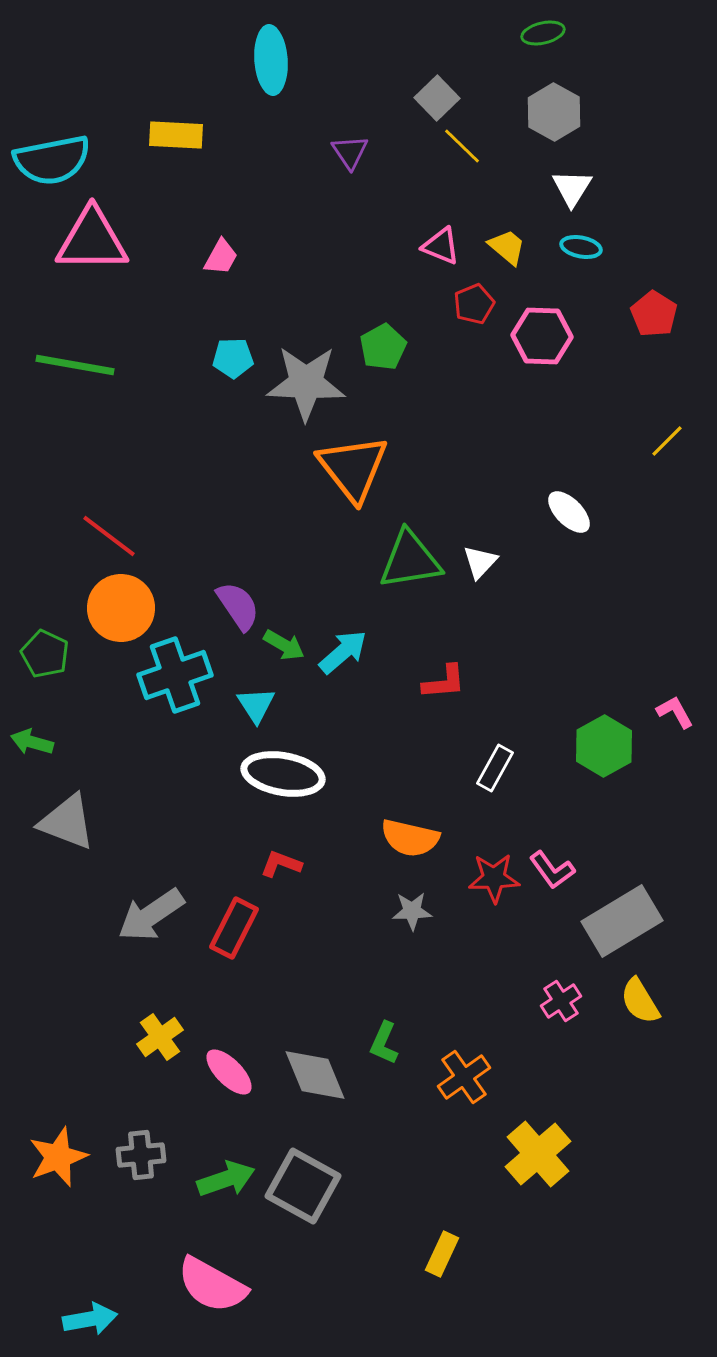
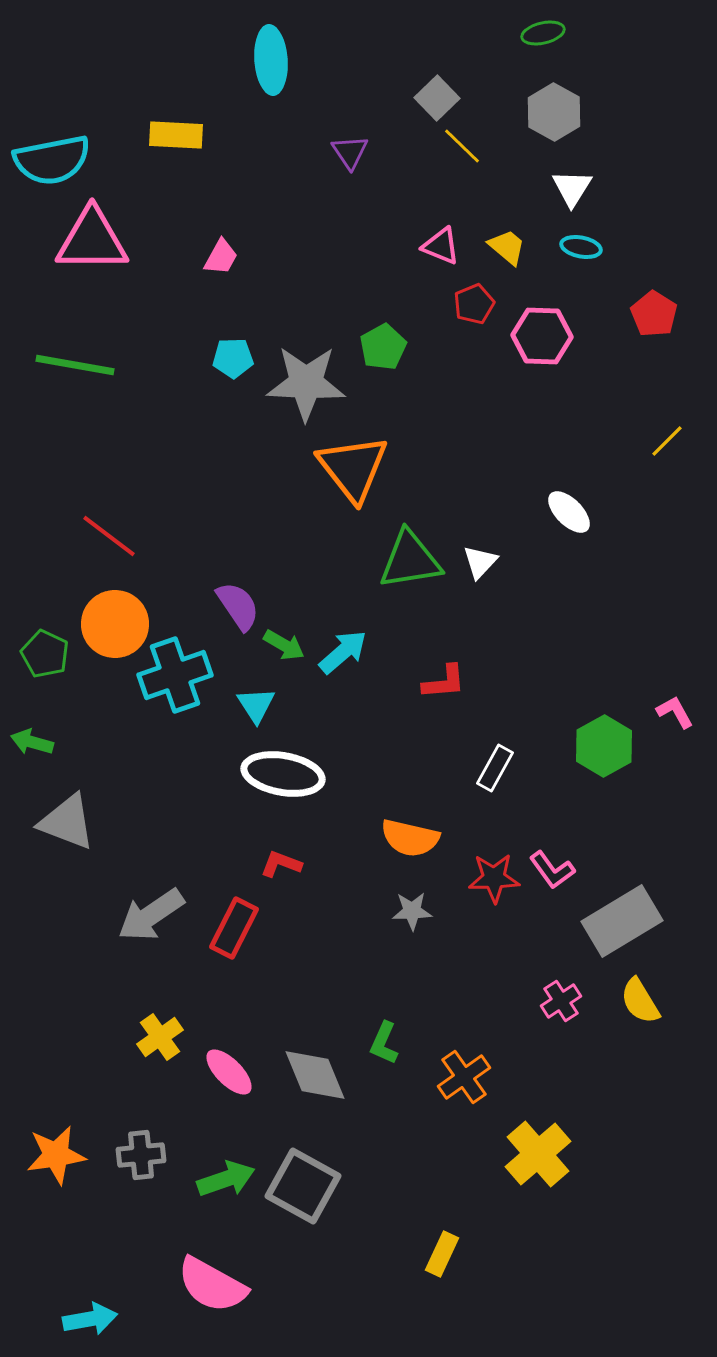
orange circle at (121, 608): moved 6 px left, 16 px down
orange star at (58, 1157): moved 2 px left, 2 px up; rotated 12 degrees clockwise
